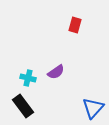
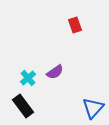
red rectangle: rotated 35 degrees counterclockwise
purple semicircle: moved 1 px left
cyan cross: rotated 35 degrees clockwise
